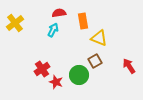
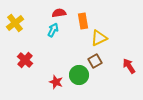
yellow triangle: rotated 48 degrees counterclockwise
red cross: moved 17 px left, 9 px up; rotated 14 degrees counterclockwise
